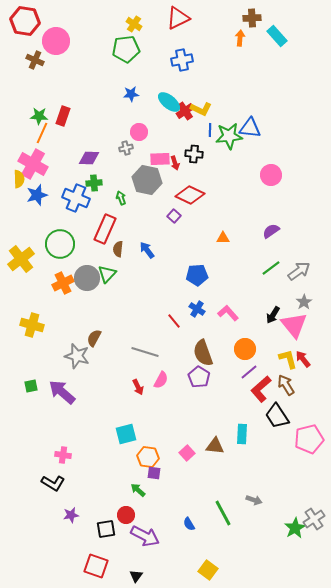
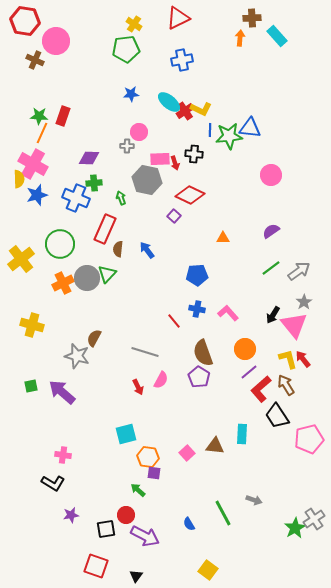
gray cross at (126, 148): moved 1 px right, 2 px up; rotated 16 degrees clockwise
blue cross at (197, 309): rotated 21 degrees counterclockwise
